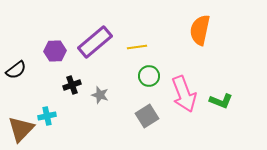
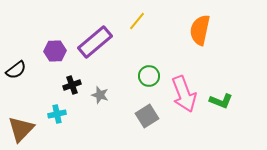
yellow line: moved 26 px up; rotated 42 degrees counterclockwise
cyan cross: moved 10 px right, 2 px up
